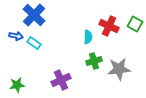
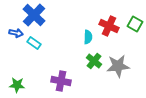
blue arrow: moved 3 px up
green cross: rotated 35 degrees counterclockwise
gray star: moved 1 px left, 3 px up
purple cross: moved 1 px down; rotated 36 degrees clockwise
green star: rotated 14 degrees clockwise
